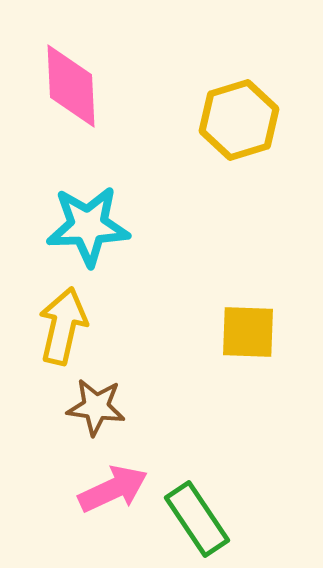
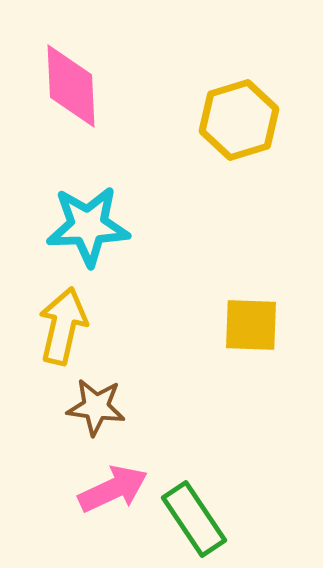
yellow square: moved 3 px right, 7 px up
green rectangle: moved 3 px left
